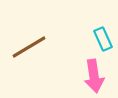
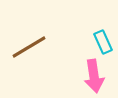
cyan rectangle: moved 3 px down
